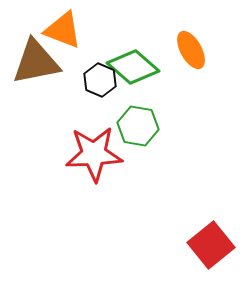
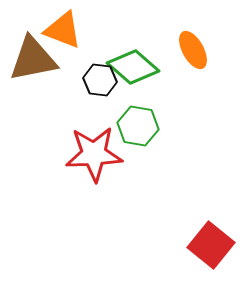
orange ellipse: moved 2 px right
brown triangle: moved 3 px left, 3 px up
black hexagon: rotated 16 degrees counterclockwise
red square: rotated 12 degrees counterclockwise
